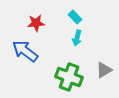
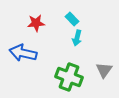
cyan rectangle: moved 3 px left, 2 px down
blue arrow: moved 2 px left, 2 px down; rotated 24 degrees counterclockwise
gray triangle: rotated 24 degrees counterclockwise
